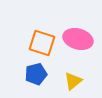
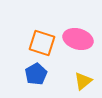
blue pentagon: rotated 15 degrees counterclockwise
yellow triangle: moved 10 px right
